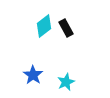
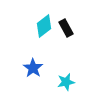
blue star: moved 7 px up
cyan star: rotated 12 degrees clockwise
